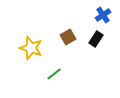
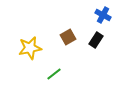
blue cross: rotated 28 degrees counterclockwise
black rectangle: moved 1 px down
yellow star: moved 1 px left; rotated 30 degrees counterclockwise
